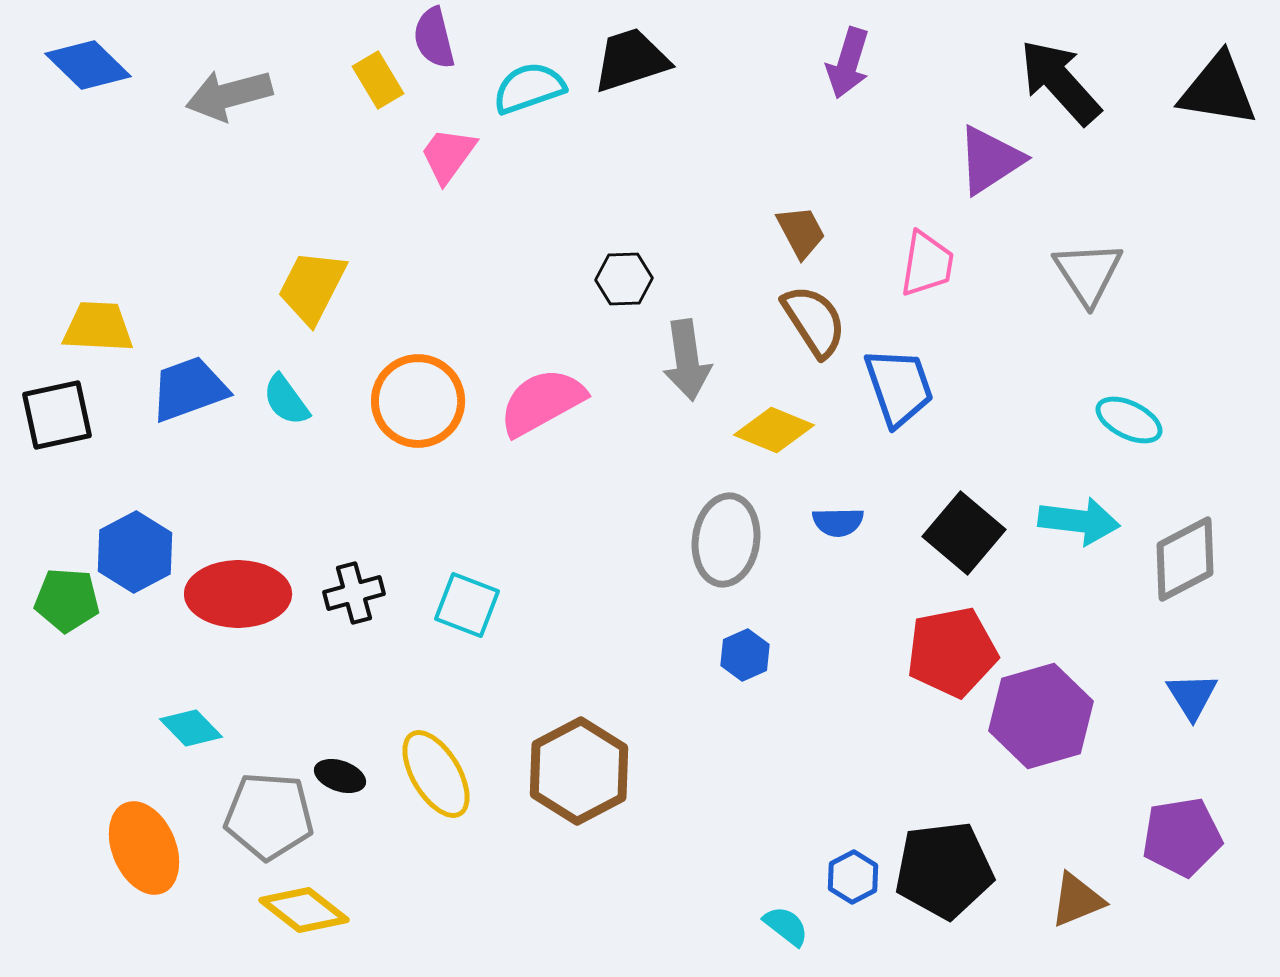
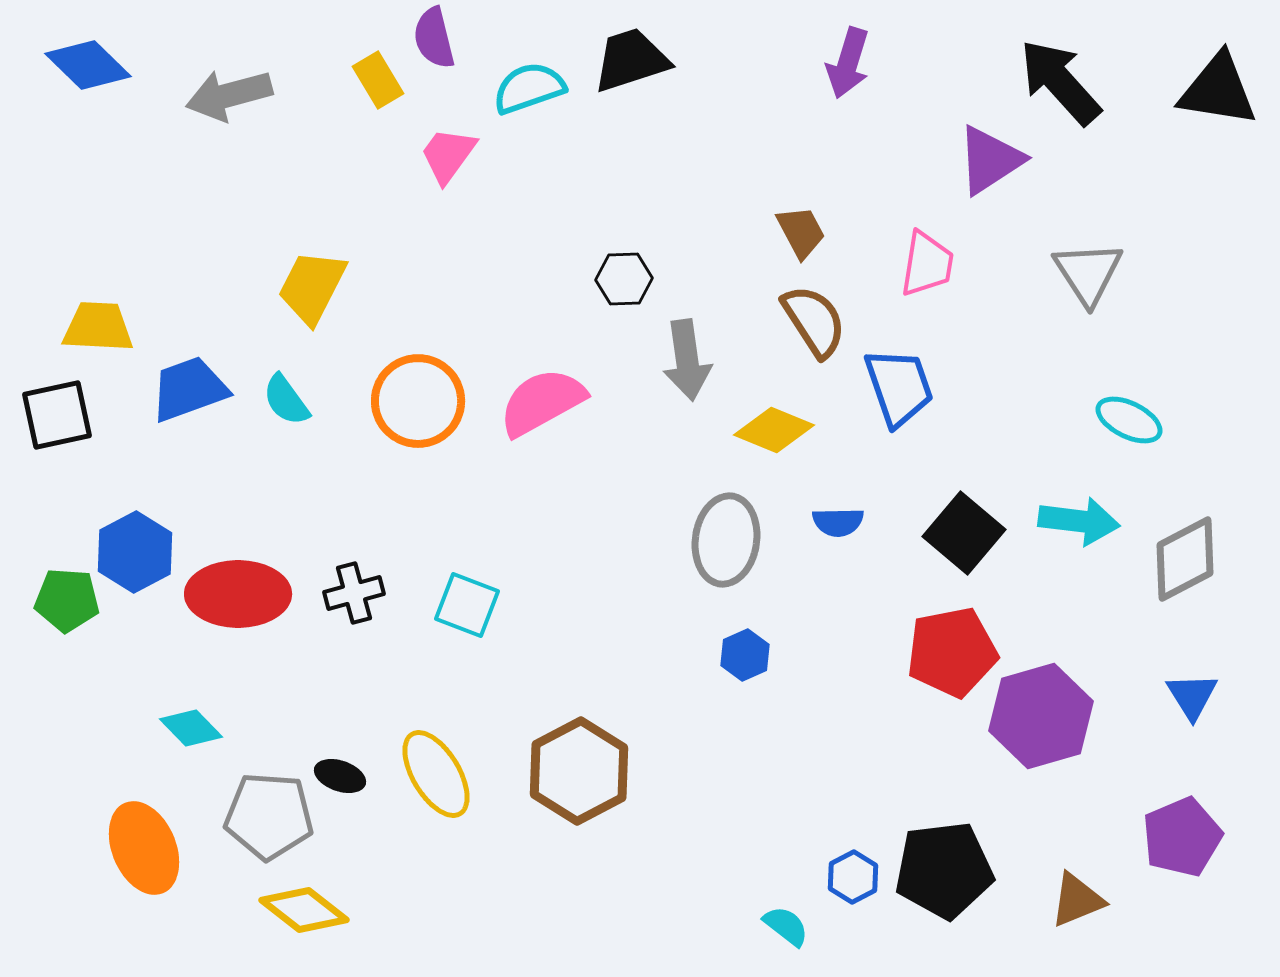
purple pentagon at (1182, 837): rotated 14 degrees counterclockwise
